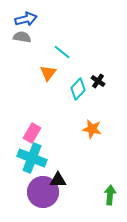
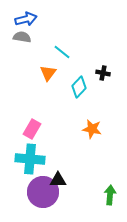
black cross: moved 5 px right, 8 px up; rotated 24 degrees counterclockwise
cyan diamond: moved 1 px right, 2 px up
pink rectangle: moved 4 px up
cyan cross: moved 2 px left, 1 px down; rotated 16 degrees counterclockwise
